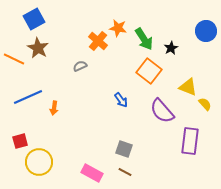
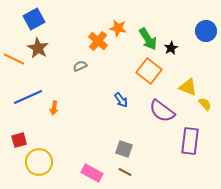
green arrow: moved 4 px right
purple semicircle: rotated 12 degrees counterclockwise
red square: moved 1 px left, 1 px up
